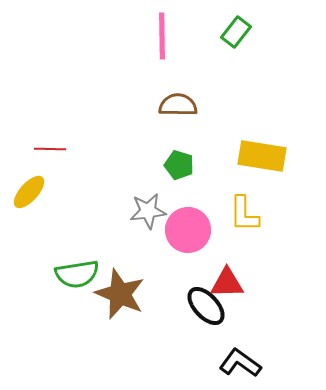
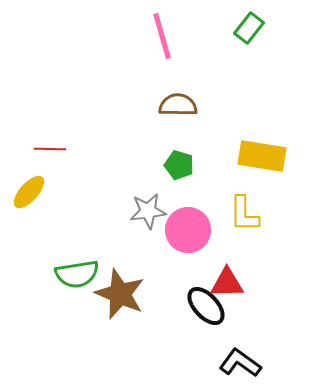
green rectangle: moved 13 px right, 4 px up
pink line: rotated 15 degrees counterclockwise
